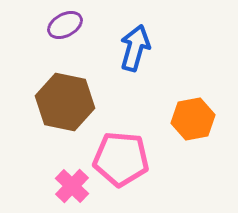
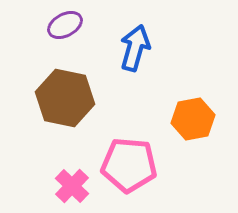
brown hexagon: moved 4 px up
pink pentagon: moved 8 px right, 6 px down
